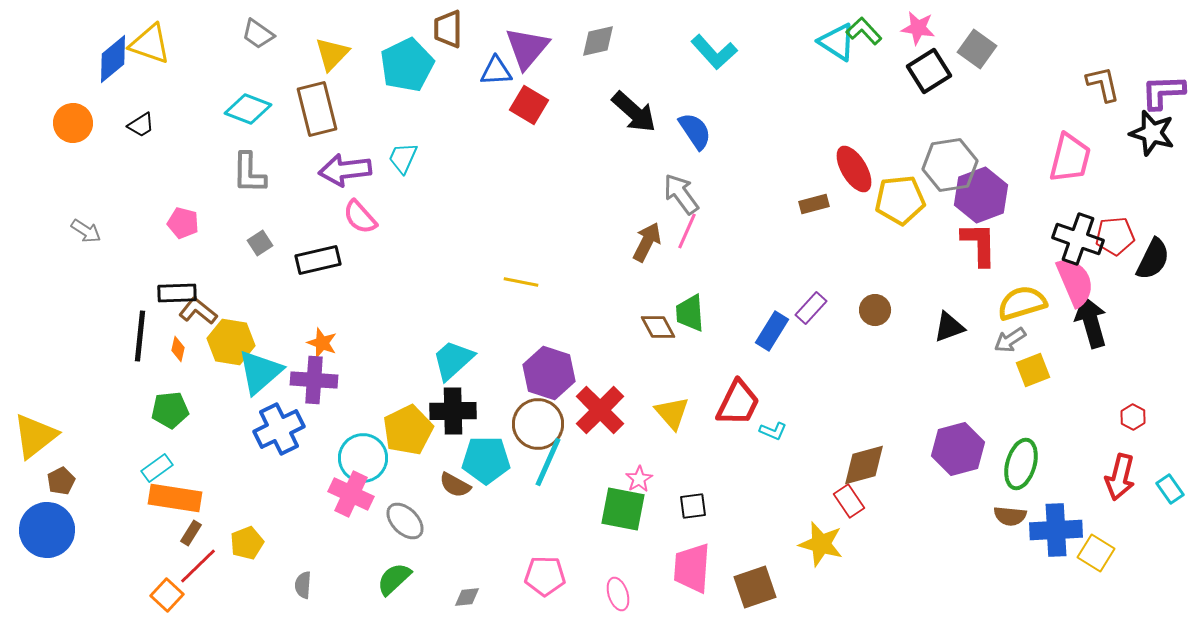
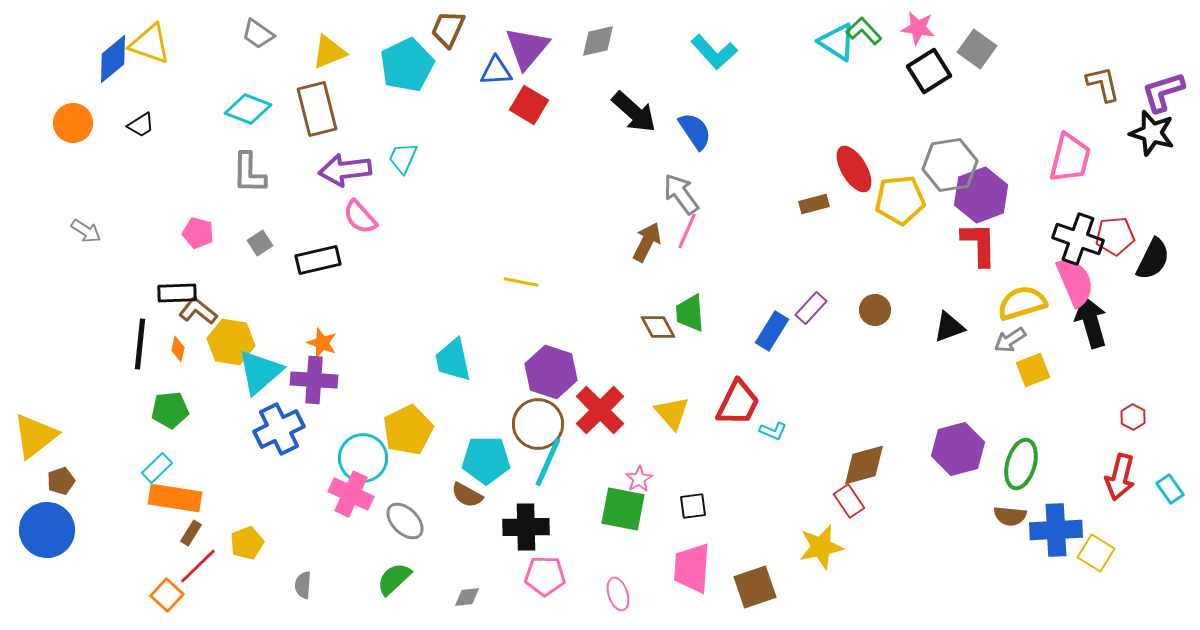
brown trapezoid at (448, 29): rotated 24 degrees clockwise
yellow triangle at (332, 54): moved 3 px left, 2 px up; rotated 24 degrees clockwise
purple L-shape at (1163, 92): rotated 15 degrees counterclockwise
pink pentagon at (183, 223): moved 15 px right, 10 px down
black line at (140, 336): moved 8 px down
cyan trapezoid at (453, 360): rotated 60 degrees counterclockwise
purple hexagon at (549, 373): moved 2 px right, 1 px up
black cross at (453, 411): moved 73 px right, 116 px down
cyan rectangle at (157, 468): rotated 8 degrees counterclockwise
brown pentagon at (61, 481): rotated 8 degrees clockwise
brown semicircle at (455, 485): moved 12 px right, 10 px down
yellow star at (821, 544): moved 3 px down; rotated 27 degrees counterclockwise
